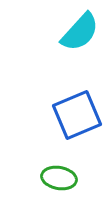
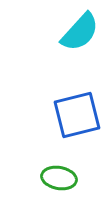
blue square: rotated 9 degrees clockwise
